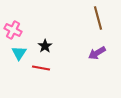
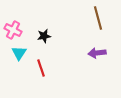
black star: moved 1 px left, 10 px up; rotated 24 degrees clockwise
purple arrow: rotated 24 degrees clockwise
red line: rotated 60 degrees clockwise
